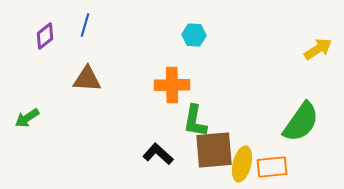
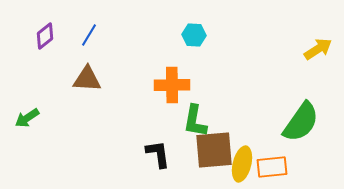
blue line: moved 4 px right, 10 px down; rotated 15 degrees clockwise
black L-shape: rotated 40 degrees clockwise
